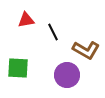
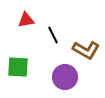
black line: moved 3 px down
green square: moved 1 px up
purple circle: moved 2 px left, 2 px down
